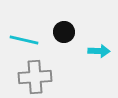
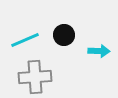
black circle: moved 3 px down
cyan line: moved 1 px right; rotated 36 degrees counterclockwise
